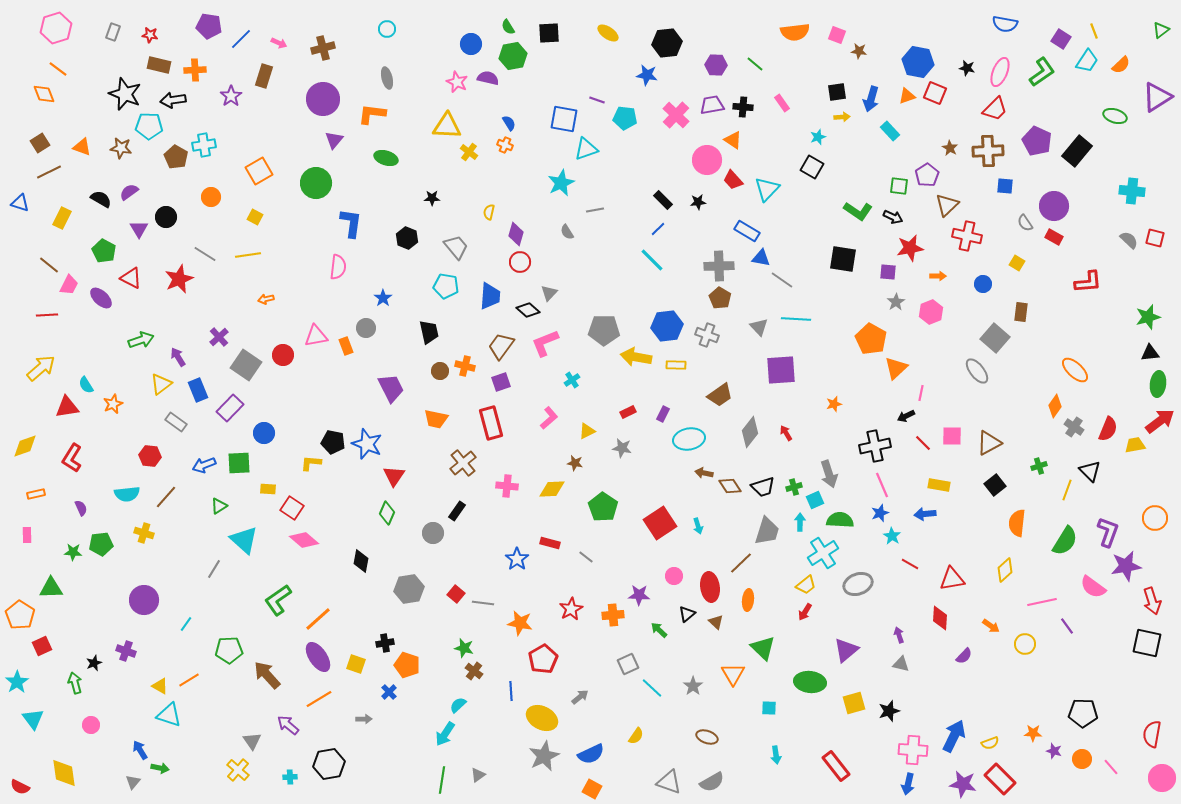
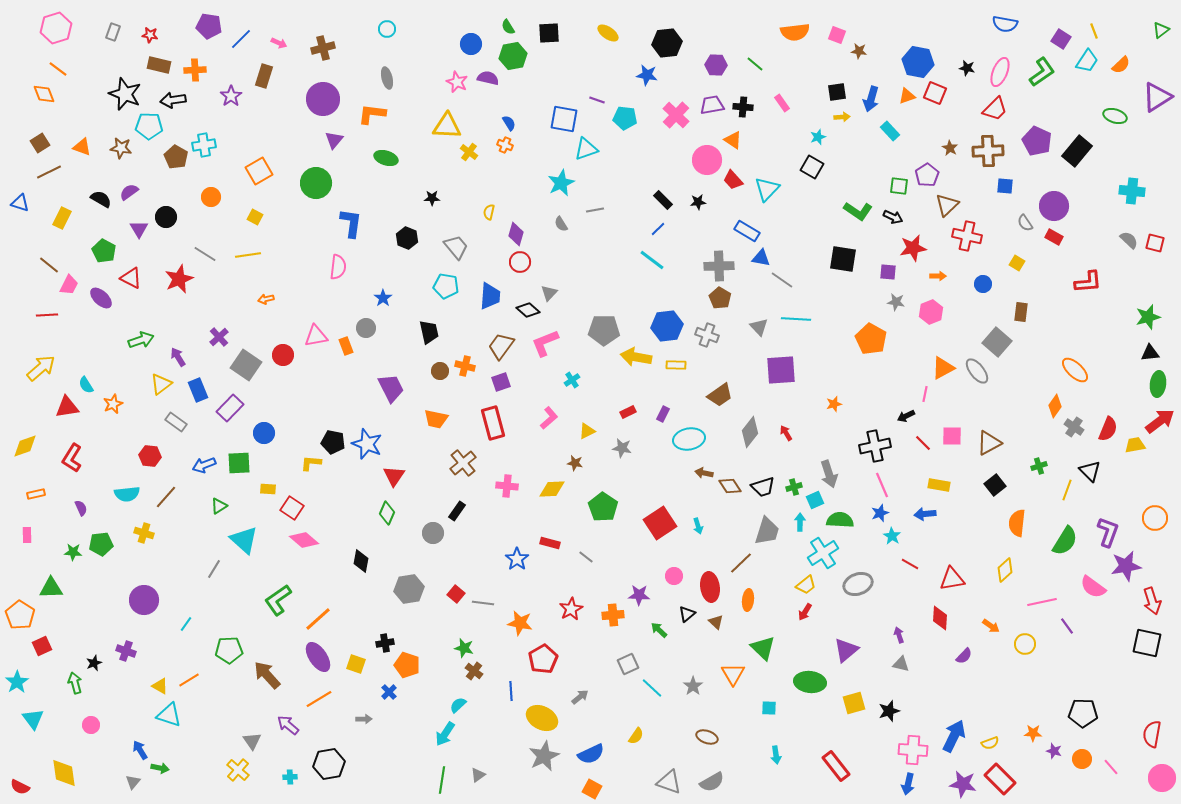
gray semicircle at (567, 232): moved 6 px left, 8 px up
red square at (1155, 238): moved 5 px down
red star at (910, 248): moved 3 px right
cyan line at (652, 260): rotated 8 degrees counterclockwise
gray star at (896, 302): rotated 30 degrees counterclockwise
gray square at (995, 338): moved 2 px right, 4 px down
orange triangle at (896, 368): moved 47 px right; rotated 15 degrees clockwise
pink line at (921, 393): moved 4 px right, 1 px down
red rectangle at (491, 423): moved 2 px right
